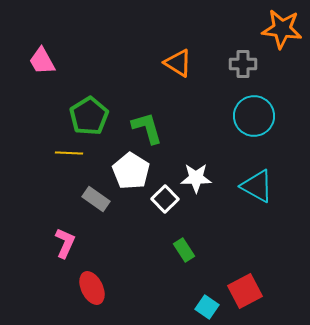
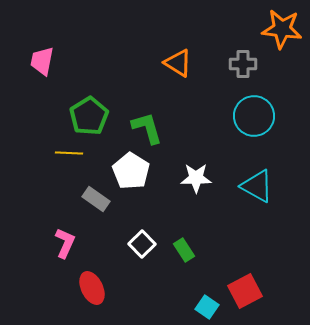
pink trapezoid: rotated 40 degrees clockwise
white square: moved 23 px left, 45 px down
